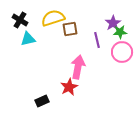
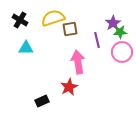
cyan triangle: moved 2 px left, 9 px down; rotated 14 degrees clockwise
pink arrow: moved 5 px up; rotated 20 degrees counterclockwise
